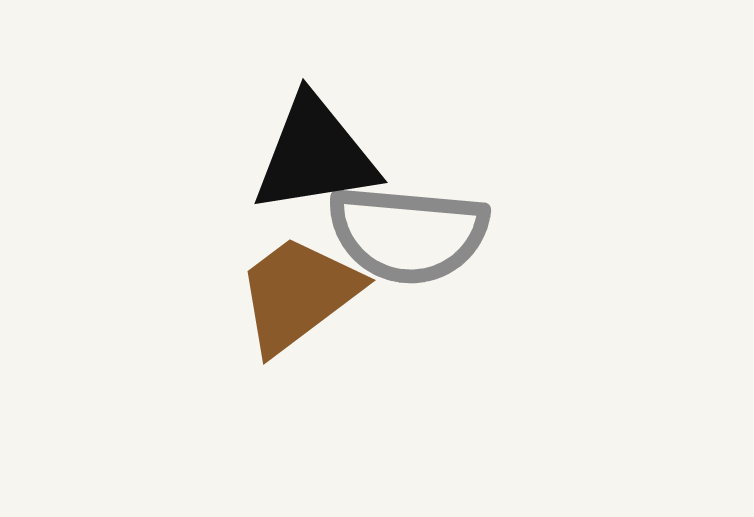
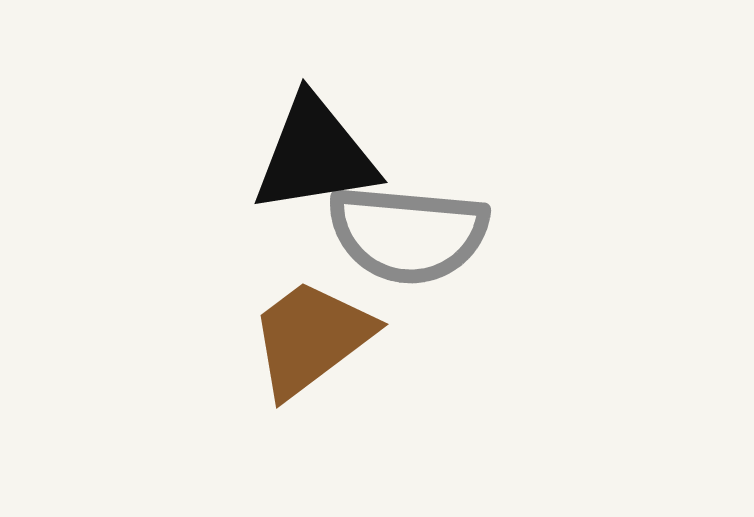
brown trapezoid: moved 13 px right, 44 px down
